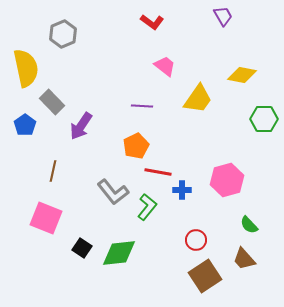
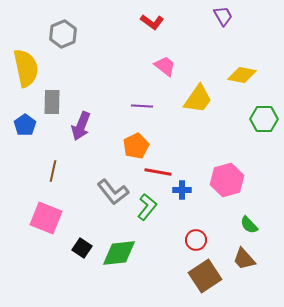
gray rectangle: rotated 45 degrees clockwise
purple arrow: rotated 12 degrees counterclockwise
